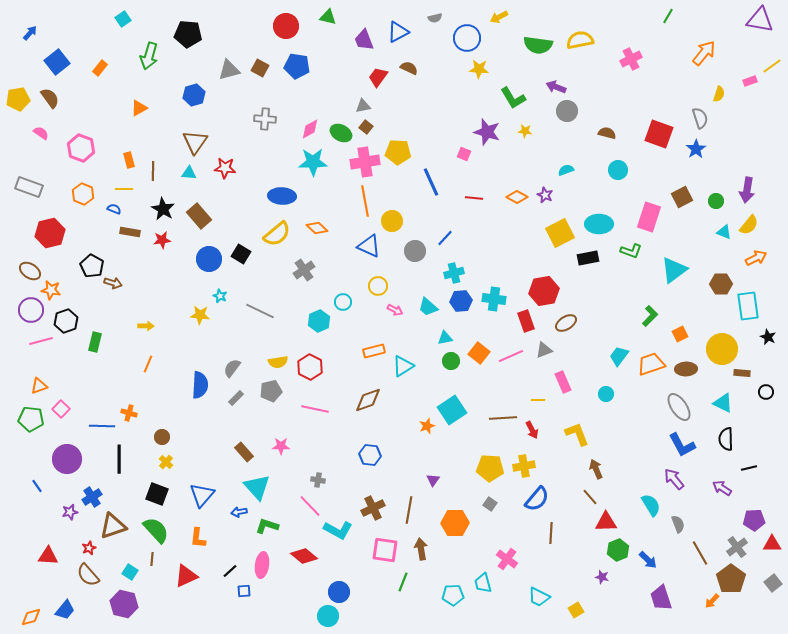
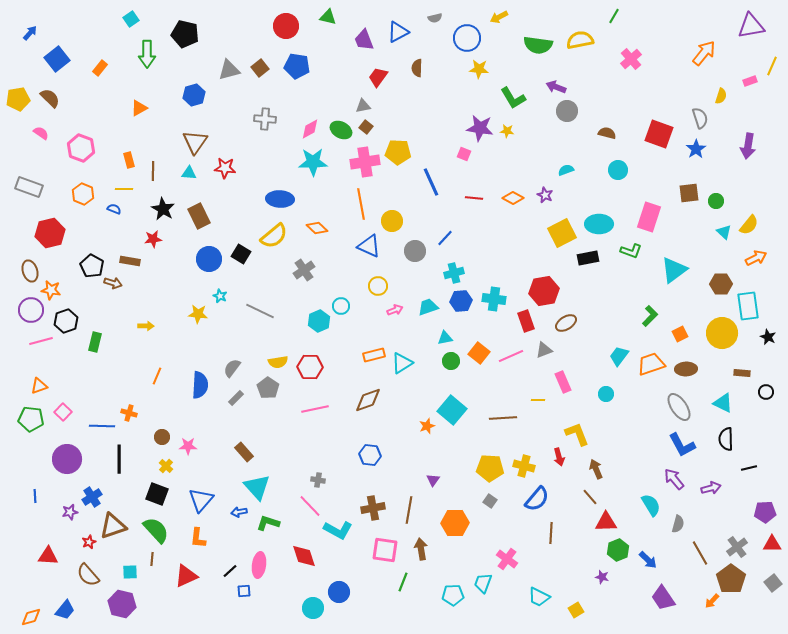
green line at (668, 16): moved 54 px left
cyan square at (123, 19): moved 8 px right
purple triangle at (760, 20): moved 9 px left, 6 px down; rotated 20 degrees counterclockwise
black pentagon at (188, 34): moved 3 px left; rotated 8 degrees clockwise
green arrow at (149, 56): moved 2 px left, 2 px up; rotated 16 degrees counterclockwise
pink cross at (631, 59): rotated 15 degrees counterclockwise
blue square at (57, 62): moved 3 px up
yellow line at (772, 66): rotated 30 degrees counterclockwise
brown square at (260, 68): rotated 24 degrees clockwise
brown semicircle at (409, 68): moved 8 px right; rotated 114 degrees counterclockwise
yellow semicircle at (719, 94): moved 2 px right, 2 px down
brown semicircle at (50, 98): rotated 10 degrees counterclockwise
yellow star at (525, 131): moved 18 px left
purple star at (487, 132): moved 7 px left, 4 px up; rotated 8 degrees counterclockwise
green ellipse at (341, 133): moved 3 px up
purple arrow at (747, 190): moved 1 px right, 44 px up
blue ellipse at (282, 196): moved 2 px left, 3 px down
orange diamond at (517, 197): moved 4 px left, 1 px down
brown square at (682, 197): moved 7 px right, 4 px up; rotated 20 degrees clockwise
orange line at (365, 201): moved 4 px left, 3 px down
brown rectangle at (199, 216): rotated 15 degrees clockwise
brown rectangle at (130, 232): moved 29 px down
cyan triangle at (724, 232): rotated 21 degrees clockwise
yellow square at (560, 233): moved 2 px right
yellow semicircle at (277, 234): moved 3 px left, 2 px down
red star at (162, 240): moved 9 px left, 1 px up
brown ellipse at (30, 271): rotated 40 degrees clockwise
cyan circle at (343, 302): moved 2 px left, 4 px down
cyan trapezoid at (428, 307): rotated 120 degrees clockwise
pink arrow at (395, 310): rotated 49 degrees counterclockwise
yellow star at (200, 315): moved 2 px left, 1 px up
yellow circle at (722, 349): moved 16 px up
orange rectangle at (374, 351): moved 4 px down
orange line at (148, 364): moved 9 px right, 12 px down
cyan triangle at (403, 366): moved 1 px left, 3 px up
red hexagon at (310, 367): rotated 25 degrees counterclockwise
gray pentagon at (271, 391): moved 3 px left, 3 px up; rotated 25 degrees counterclockwise
pink square at (61, 409): moved 2 px right, 3 px down
pink line at (315, 409): rotated 24 degrees counterclockwise
cyan square at (452, 410): rotated 16 degrees counterclockwise
red arrow at (532, 430): moved 27 px right, 27 px down; rotated 12 degrees clockwise
pink star at (281, 446): moved 93 px left
yellow cross at (166, 462): moved 4 px down
yellow cross at (524, 466): rotated 25 degrees clockwise
blue line at (37, 486): moved 2 px left, 10 px down; rotated 32 degrees clockwise
purple arrow at (722, 488): moved 11 px left; rotated 132 degrees clockwise
blue triangle at (202, 495): moved 1 px left, 5 px down
gray square at (490, 504): moved 3 px up
brown cross at (373, 508): rotated 15 degrees clockwise
purple pentagon at (754, 520): moved 11 px right, 8 px up
gray semicircle at (678, 524): rotated 36 degrees clockwise
green L-shape at (267, 526): moved 1 px right, 3 px up
red star at (89, 548): moved 6 px up
red diamond at (304, 556): rotated 32 degrees clockwise
pink ellipse at (262, 565): moved 3 px left
cyan square at (130, 572): rotated 35 degrees counterclockwise
cyan trapezoid at (483, 583): rotated 35 degrees clockwise
purple trapezoid at (661, 598): moved 2 px right; rotated 16 degrees counterclockwise
purple hexagon at (124, 604): moved 2 px left
cyan circle at (328, 616): moved 15 px left, 8 px up
